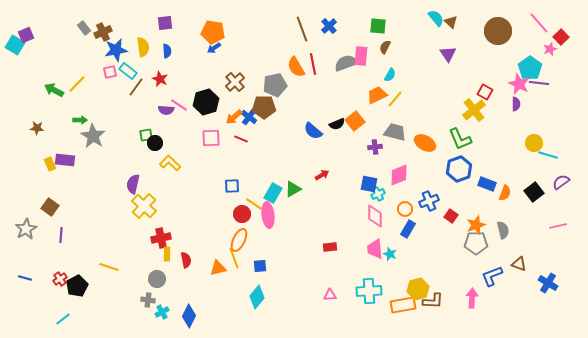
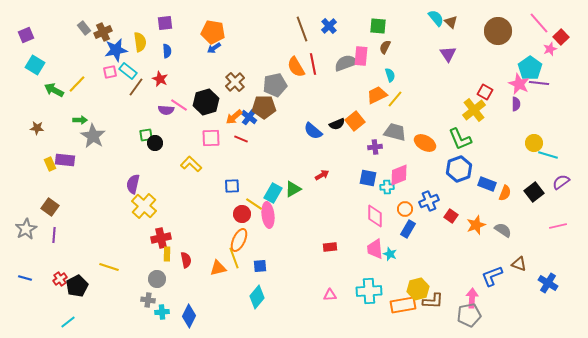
cyan square at (15, 45): moved 20 px right, 20 px down
yellow semicircle at (143, 47): moved 3 px left, 5 px up
cyan semicircle at (390, 75): rotated 48 degrees counterclockwise
yellow L-shape at (170, 163): moved 21 px right, 1 px down
blue square at (369, 184): moved 1 px left, 6 px up
cyan cross at (378, 194): moved 9 px right, 7 px up; rotated 24 degrees clockwise
gray semicircle at (503, 230): rotated 42 degrees counterclockwise
purple line at (61, 235): moved 7 px left
gray pentagon at (476, 243): moved 7 px left, 72 px down; rotated 10 degrees counterclockwise
cyan cross at (162, 312): rotated 24 degrees clockwise
cyan line at (63, 319): moved 5 px right, 3 px down
